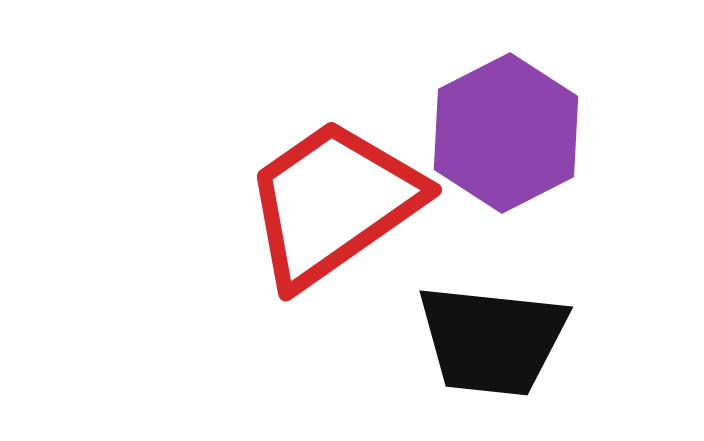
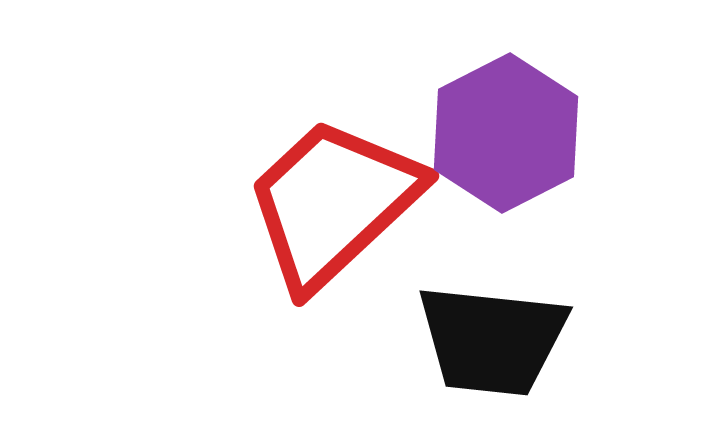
red trapezoid: rotated 8 degrees counterclockwise
